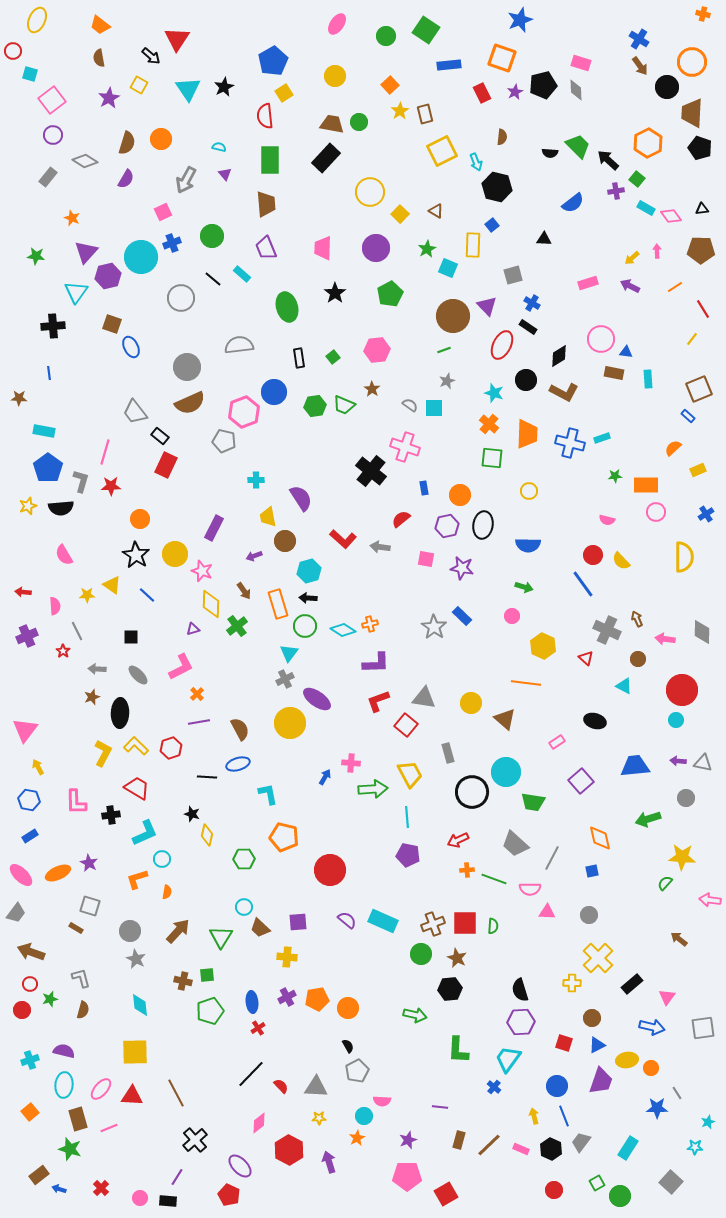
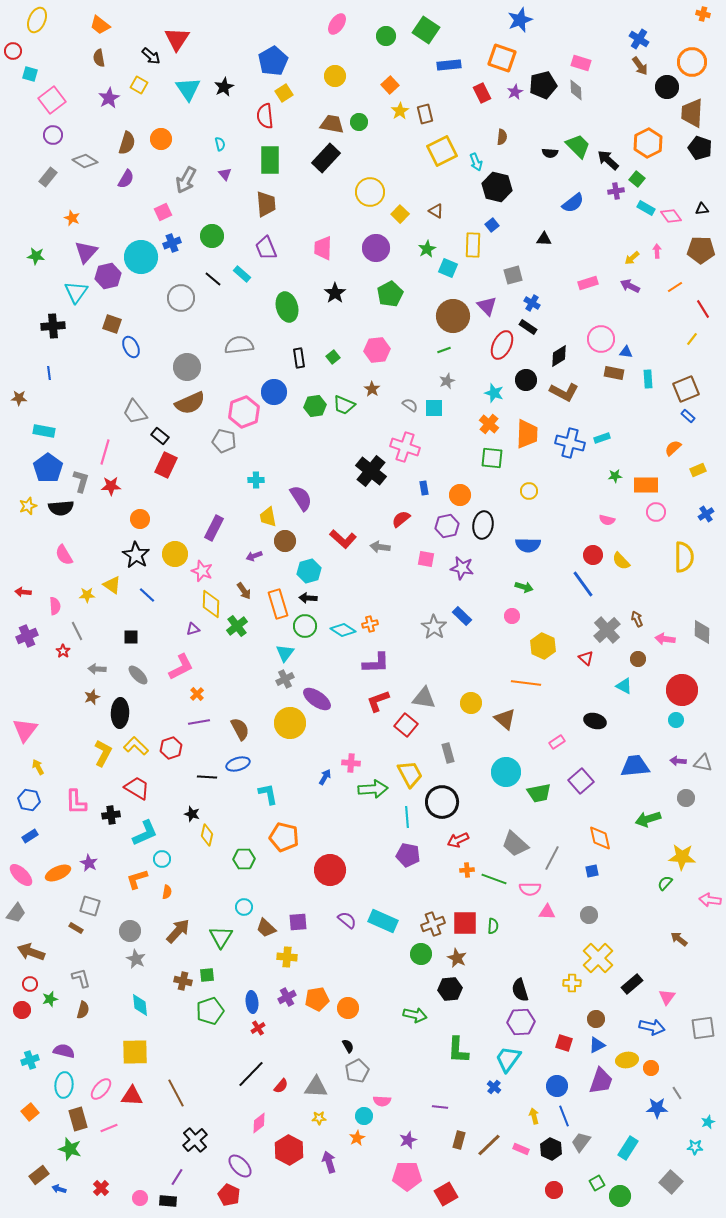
cyan semicircle at (219, 147): moved 1 px right, 3 px up; rotated 64 degrees clockwise
brown square at (699, 389): moved 13 px left
gray cross at (607, 630): rotated 24 degrees clockwise
cyan triangle at (289, 653): moved 4 px left
black circle at (472, 792): moved 30 px left, 10 px down
green trapezoid at (533, 802): moved 6 px right, 9 px up; rotated 20 degrees counterclockwise
brown trapezoid at (260, 928): moved 6 px right
brown circle at (592, 1018): moved 4 px right, 1 px down
red semicircle at (281, 1086): rotated 84 degrees clockwise
